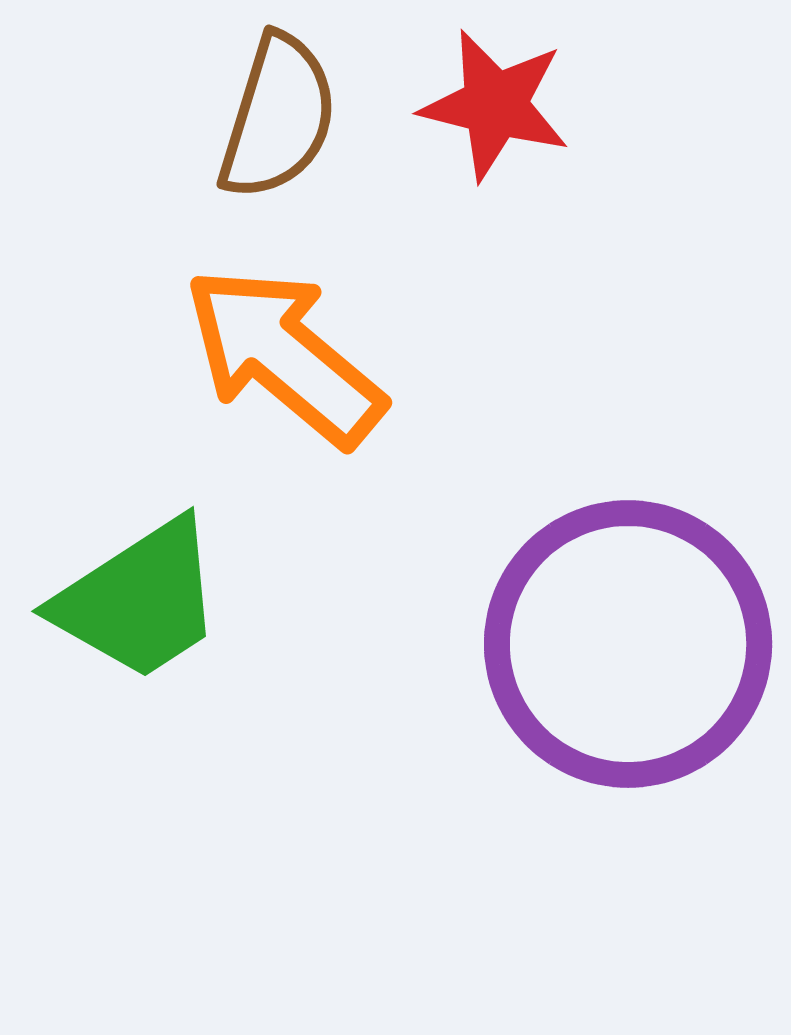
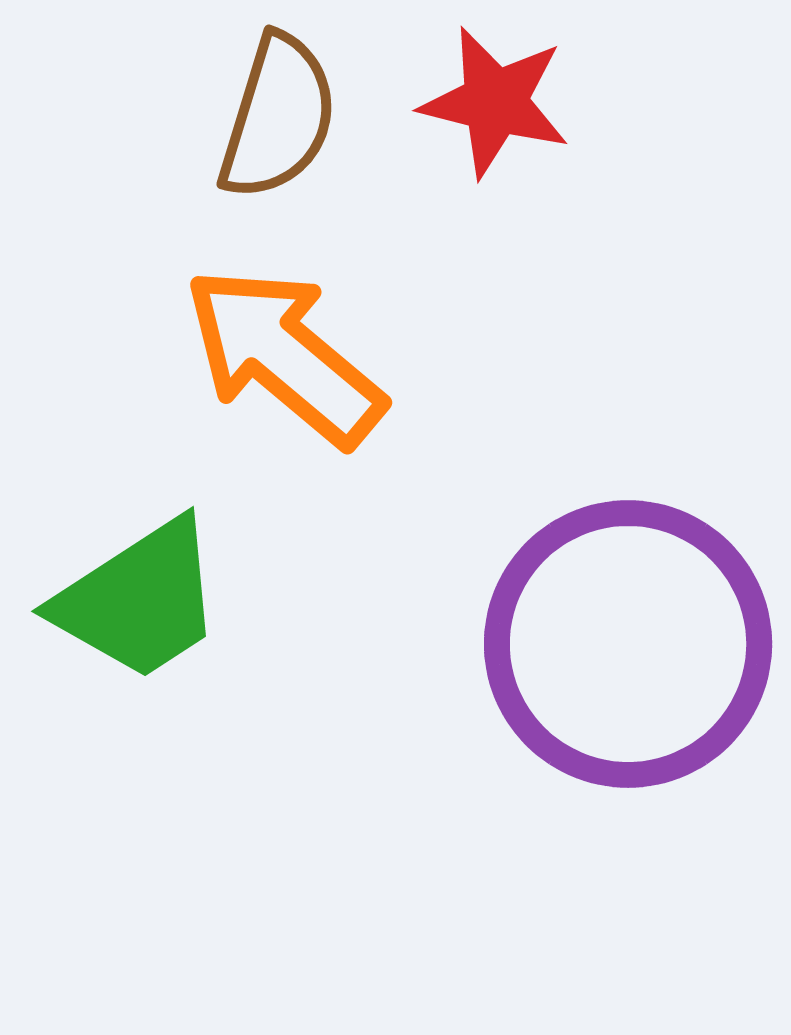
red star: moved 3 px up
